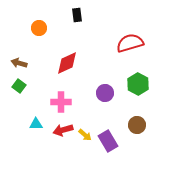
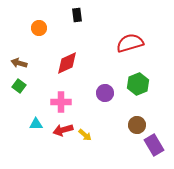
green hexagon: rotated 10 degrees clockwise
purple rectangle: moved 46 px right, 4 px down
